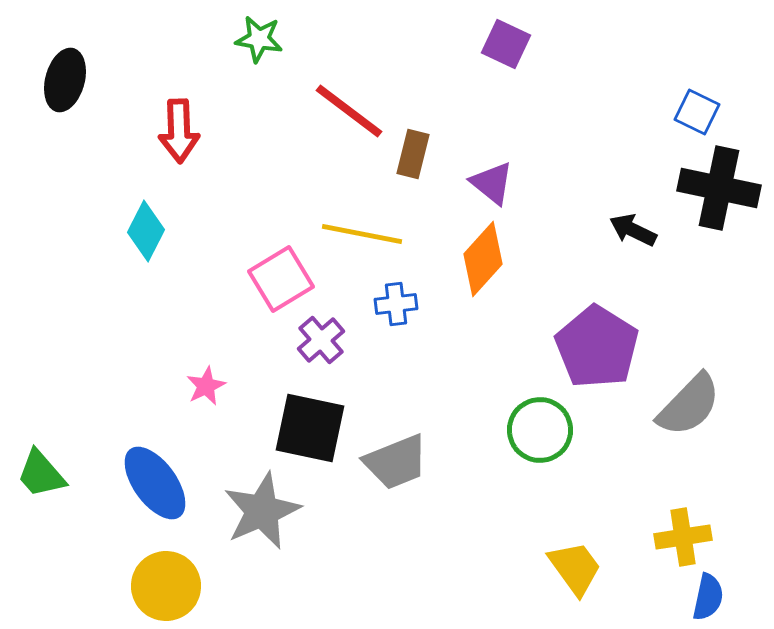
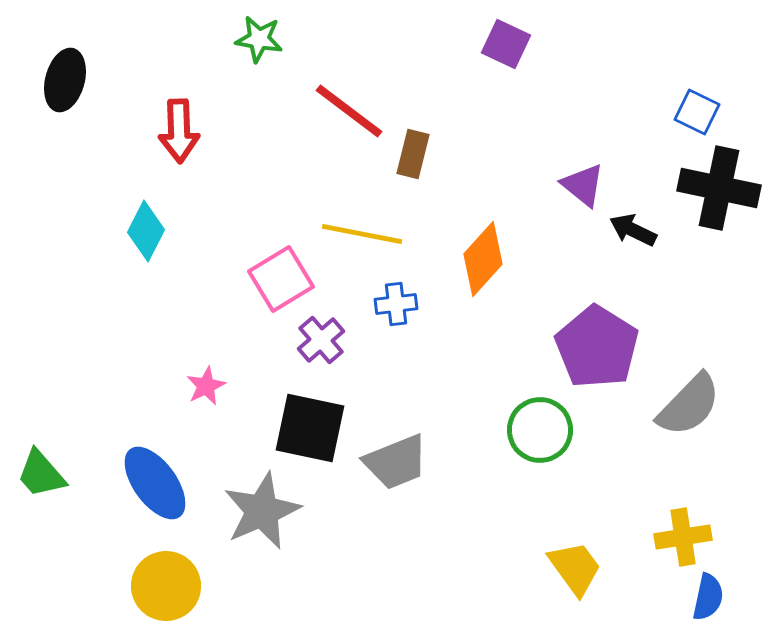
purple triangle: moved 91 px right, 2 px down
